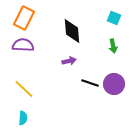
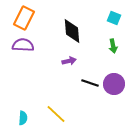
yellow line: moved 32 px right, 25 px down
